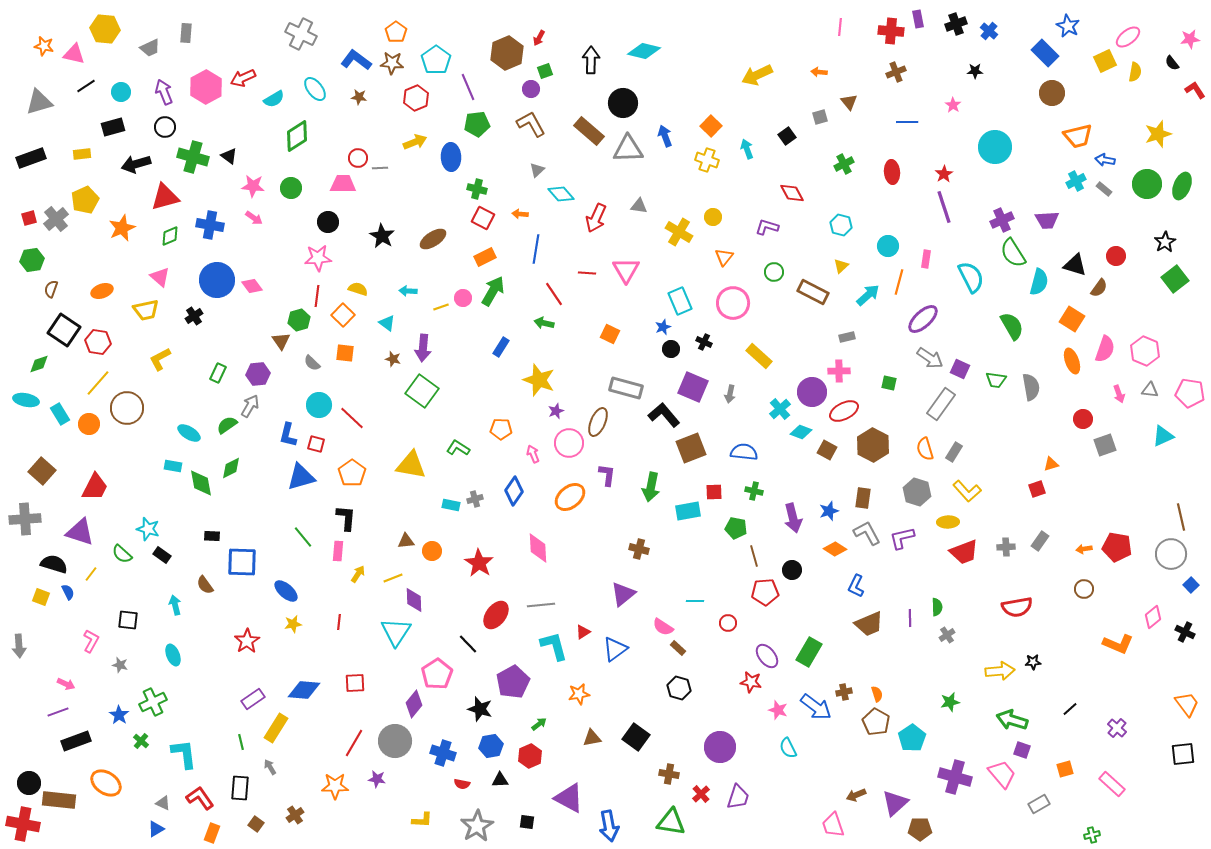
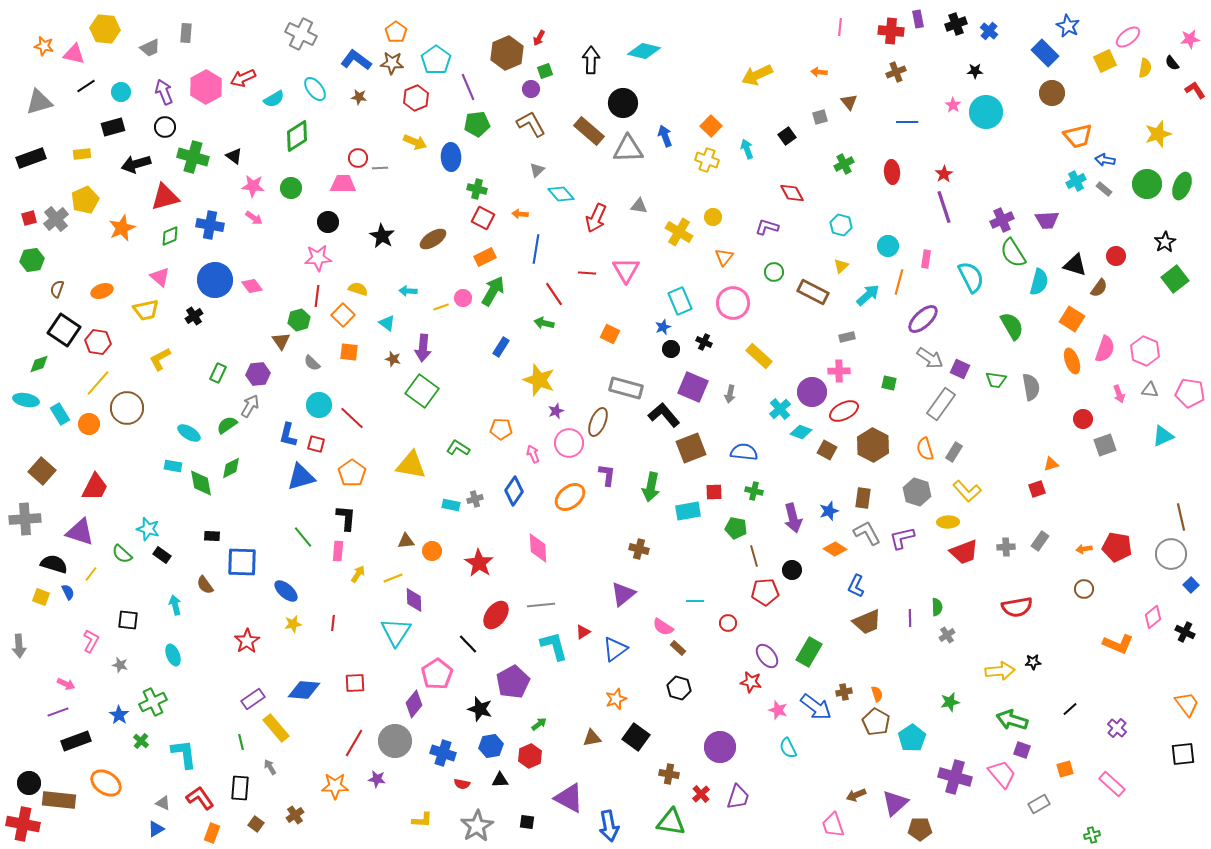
yellow semicircle at (1135, 72): moved 10 px right, 4 px up
yellow arrow at (415, 142): rotated 45 degrees clockwise
cyan circle at (995, 147): moved 9 px left, 35 px up
black triangle at (229, 156): moved 5 px right
blue circle at (217, 280): moved 2 px left
brown semicircle at (51, 289): moved 6 px right
orange square at (345, 353): moved 4 px right, 1 px up
red line at (339, 622): moved 6 px left, 1 px down
brown trapezoid at (869, 624): moved 2 px left, 2 px up
orange star at (579, 694): moved 37 px right, 5 px down; rotated 10 degrees counterclockwise
yellow rectangle at (276, 728): rotated 72 degrees counterclockwise
